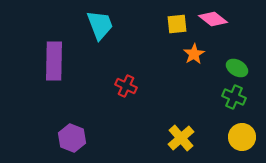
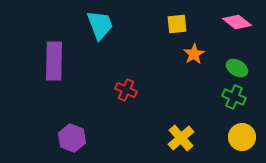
pink diamond: moved 24 px right, 3 px down
red cross: moved 4 px down
